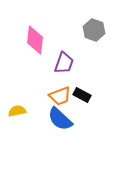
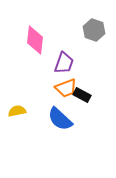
orange trapezoid: moved 6 px right, 8 px up
